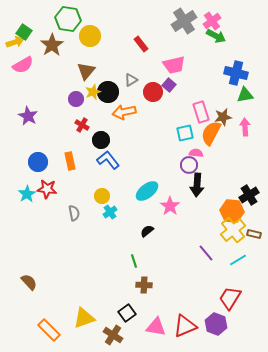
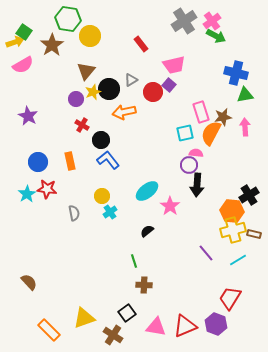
black circle at (108, 92): moved 1 px right, 3 px up
yellow cross at (233, 230): rotated 25 degrees clockwise
